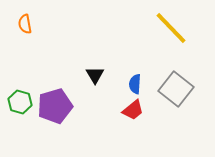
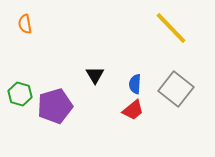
green hexagon: moved 8 px up
